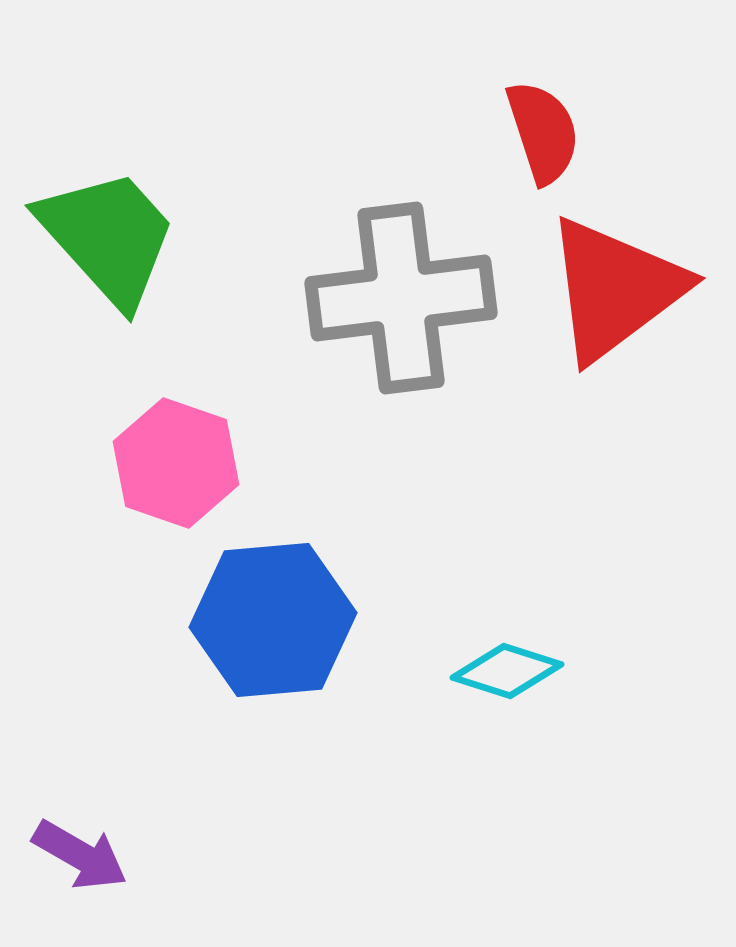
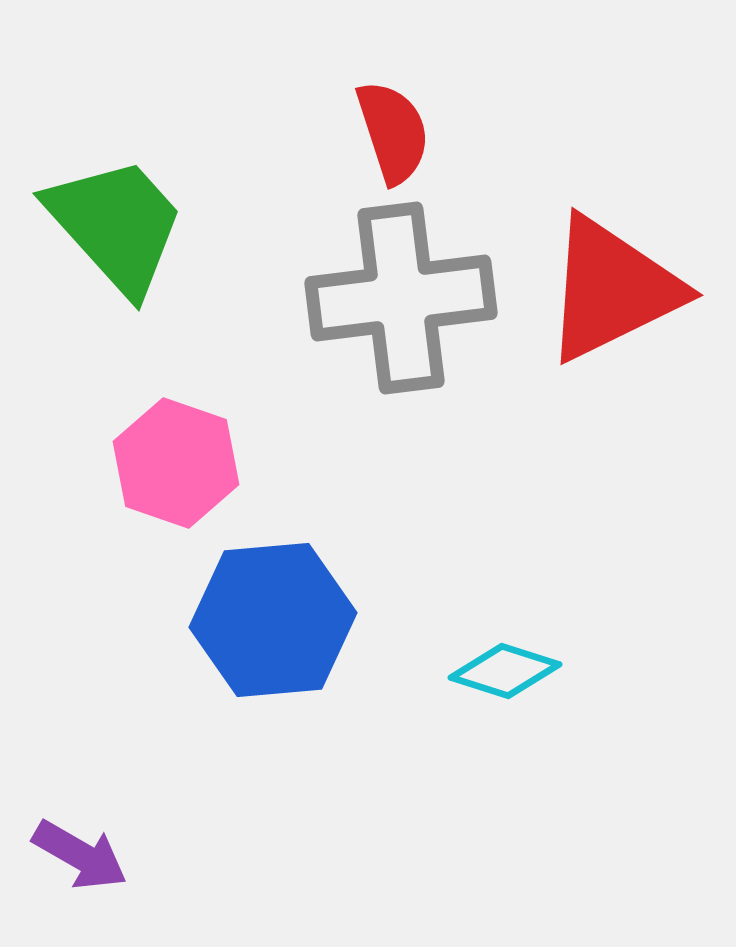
red semicircle: moved 150 px left
green trapezoid: moved 8 px right, 12 px up
red triangle: moved 3 px left; rotated 11 degrees clockwise
cyan diamond: moved 2 px left
